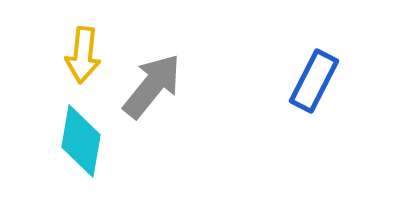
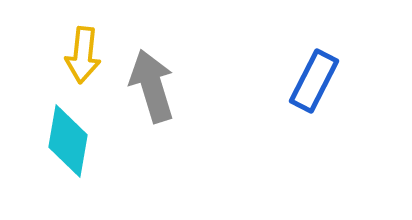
gray arrow: rotated 56 degrees counterclockwise
cyan diamond: moved 13 px left
